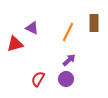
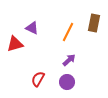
brown rectangle: rotated 12 degrees clockwise
purple circle: moved 1 px right, 3 px down
